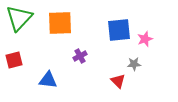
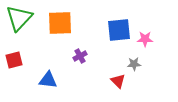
pink star: rotated 21 degrees clockwise
